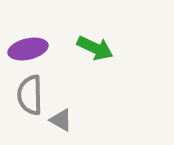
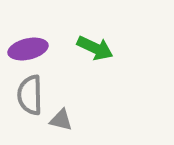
gray triangle: rotated 15 degrees counterclockwise
